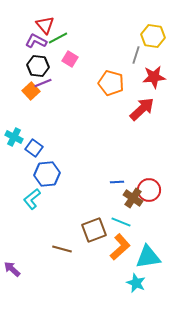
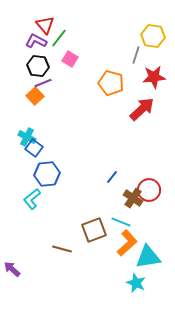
green line: moved 1 px right; rotated 24 degrees counterclockwise
orange square: moved 4 px right, 5 px down
cyan cross: moved 13 px right
blue line: moved 5 px left, 5 px up; rotated 48 degrees counterclockwise
orange L-shape: moved 7 px right, 4 px up
